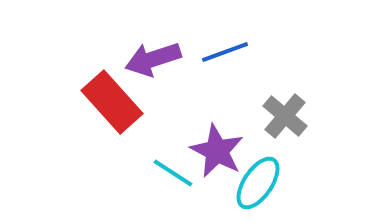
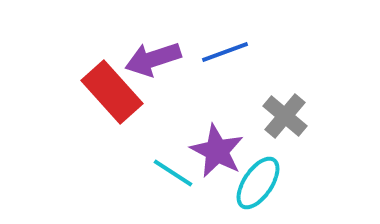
red rectangle: moved 10 px up
